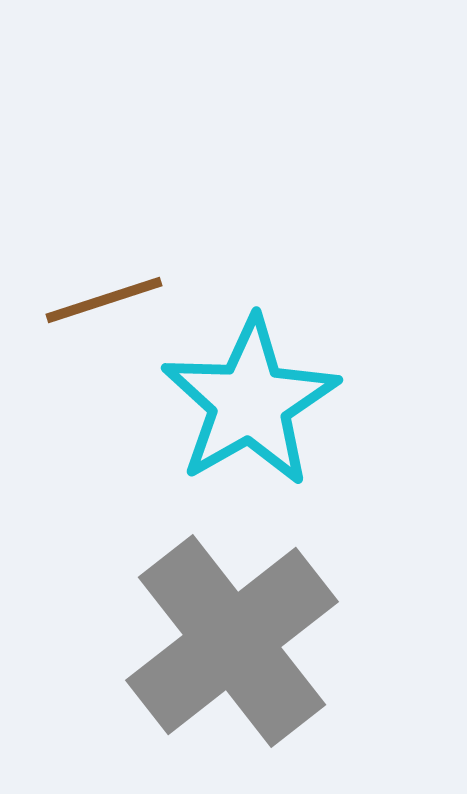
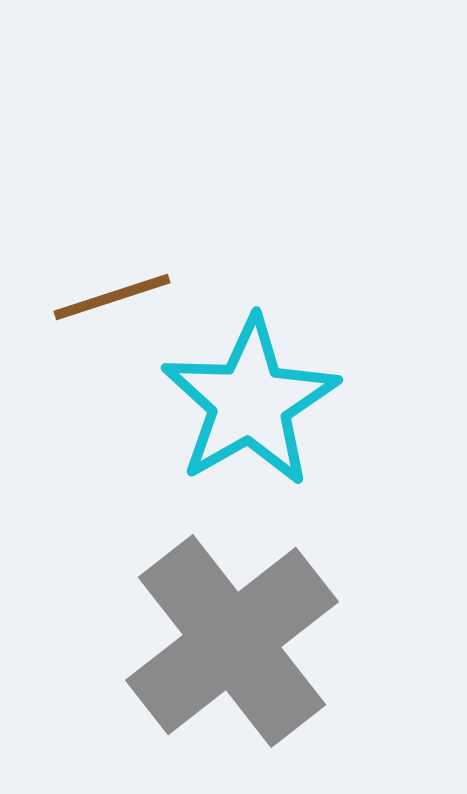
brown line: moved 8 px right, 3 px up
